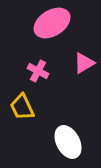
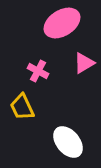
pink ellipse: moved 10 px right
white ellipse: rotated 12 degrees counterclockwise
